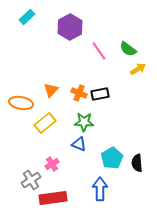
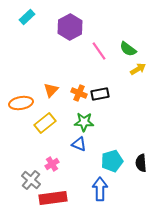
orange ellipse: rotated 20 degrees counterclockwise
cyan pentagon: moved 3 px down; rotated 15 degrees clockwise
black semicircle: moved 4 px right
gray cross: rotated 18 degrees counterclockwise
